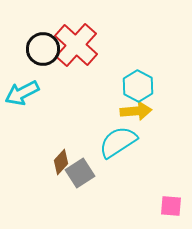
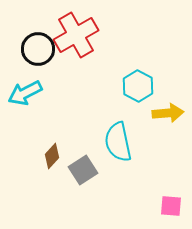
red cross: moved 10 px up; rotated 18 degrees clockwise
black circle: moved 5 px left
cyan arrow: moved 3 px right
yellow arrow: moved 32 px right, 2 px down
cyan semicircle: rotated 69 degrees counterclockwise
brown diamond: moved 9 px left, 6 px up
gray square: moved 3 px right, 3 px up
